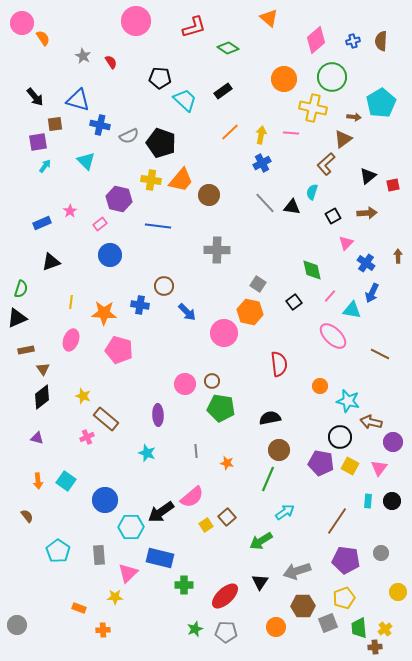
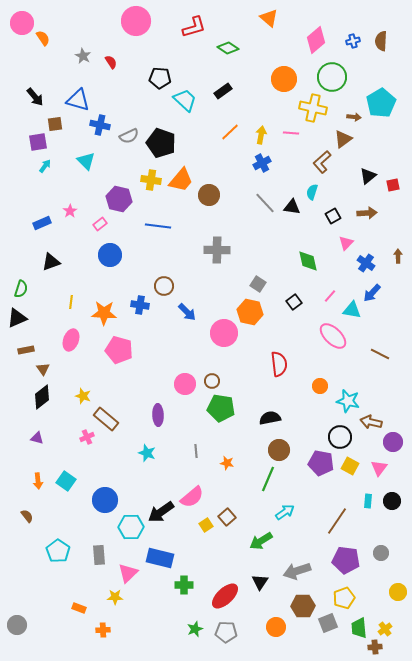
brown L-shape at (326, 164): moved 4 px left, 2 px up
green diamond at (312, 270): moved 4 px left, 9 px up
blue arrow at (372, 293): rotated 18 degrees clockwise
